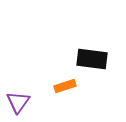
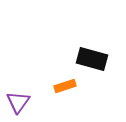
black rectangle: rotated 8 degrees clockwise
